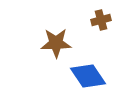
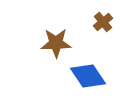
brown cross: moved 2 px right, 2 px down; rotated 24 degrees counterclockwise
